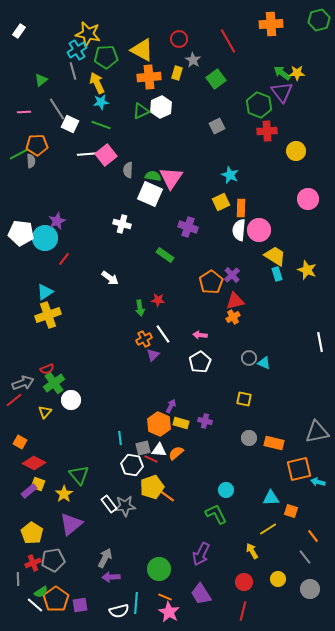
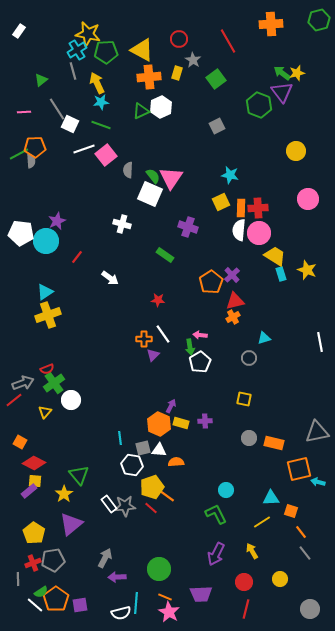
green pentagon at (106, 57): moved 5 px up
yellow star at (297, 73): rotated 14 degrees counterclockwise
red cross at (267, 131): moved 9 px left, 77 px down
orange pentagon at (37, 145): moved 2 px left, 2 px down
white line at (88, 154): moved 4 px left, 5 px up; rotated 15 degrees counterclockwise
cyan star at (230, 175): rotated 12 degrees counterclockwise
green semicircle at (153, 176): rotated 42 degrees clockwise
pink circle at (259, 230): moved 3 px down
cyan circle at (45, 238): moved 1 px right, 3 px down
red line at (64, 259): moved 13 px right, 2 px up
cyan rectangle at (277, 274): moved 4 px right
green arrow at (140, 308): moved 50 px right, 39 px down
orange cross at (144, 339): rotated 28 degrees clockwise
cyan triangle at (264, 363): moved 25 px up; rotated 40 degrees counterclockwise
purple cross at (205, 421): rotated 16 degrees counterclockwise
orange semicircle at (176, 453): moved 9 px down; rotated 35 degrees clockwise
red line at (151, 459): moved 49 px down; rotated 16 degrees clockwise
yellow square at (38, 484): moved 3 px left, 3 px up; rotated 16 degrees counterclockwise
yellow line at (268, 529): moved 6 px left, 7 px up
yellow pentagon at (32, 533): moved 2 px right
orange line at (313, 536): moved 12 px left, 4 px up
purple arrow at (201, 554): moved 15 px right
gray line at (305, 557): moved 4 px up
purple arrow at (111, 577): moved 6 px right
yellow circle at (278, 579): moved 2 px right
gray circle at (310, 589): moved 20 px down
purple trapezoid at (201, 594): rotated 60 degrees counterclockwise
white semicircle at (119, 611): moved 2 px right, 2 px down
red line at (243, 611): moved 3 px right, 2 px up
